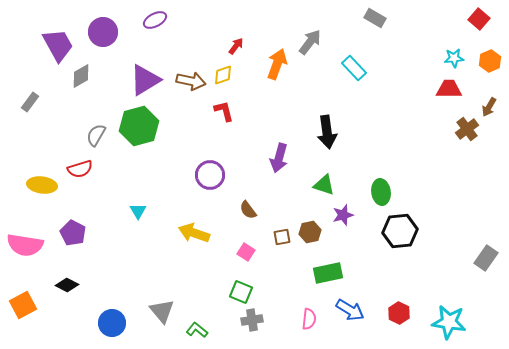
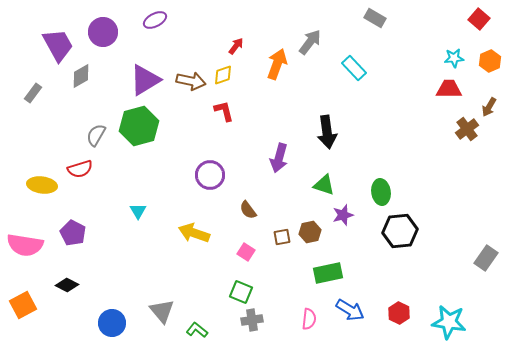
gray rectangle at (30, 102): moved 3 px right, 9 px up
